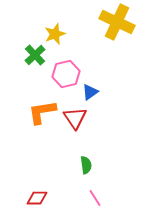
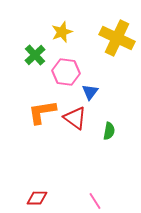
yellow cross: moved 16 px down
yellow star: moved 7 px right, 2 px up
pink hexagon: moved 2 px up; rotated 20 degrees clockwise
blue triangle: rotated 18 degrees counterclockwise
red triangle: rotated 20 degrees counterclockwise
green semicircle: moved 23 px right, 34 px up; rotated 18 degrees clockwise
pink line: moved 3 px down
